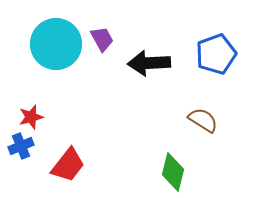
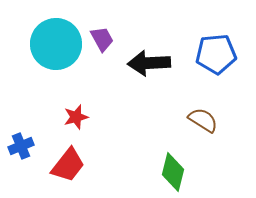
blue pentagon: rotated 15 degrees clockwise
red star: moved 45 px right
